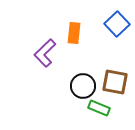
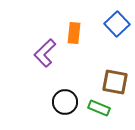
black circle: moved 18 px left, 16 px down
